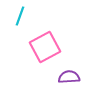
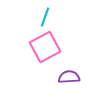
cyan line: moved 25 px right, 1 px down
